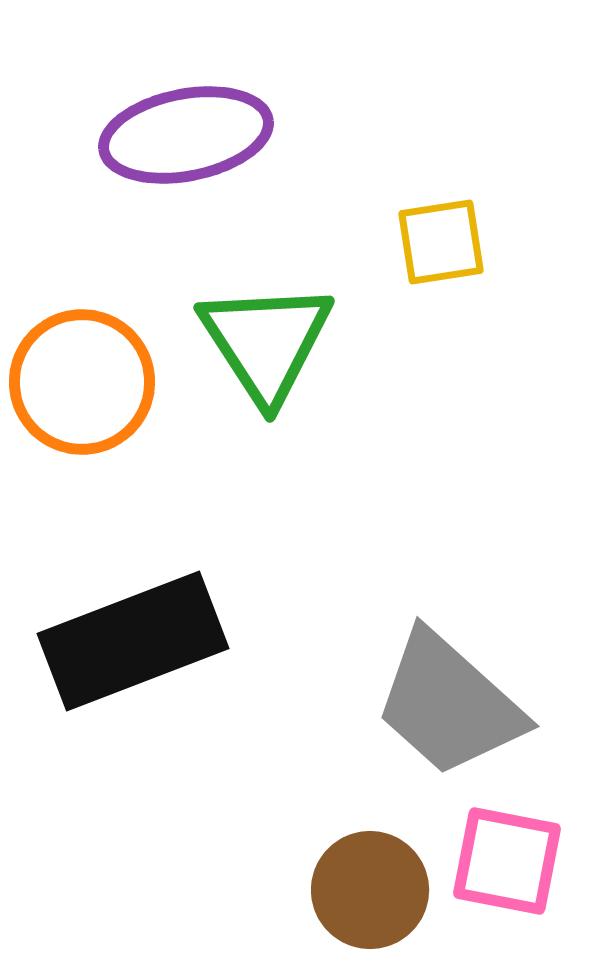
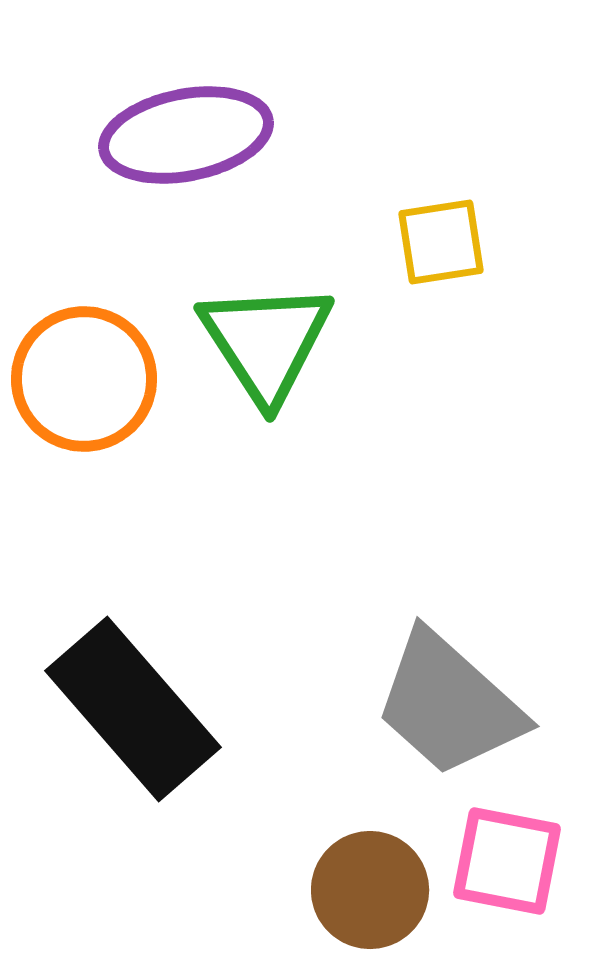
orange circle: moved 2 px right, 3 px up
black rectangle: moved 68 px down; rotated 70 degrees clockwise
